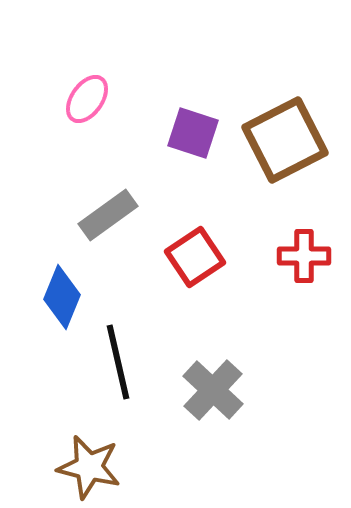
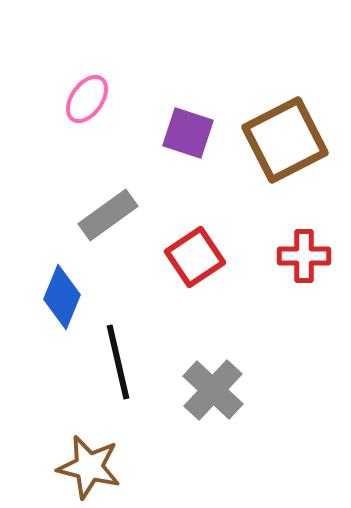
purple square: moved 5 px left
